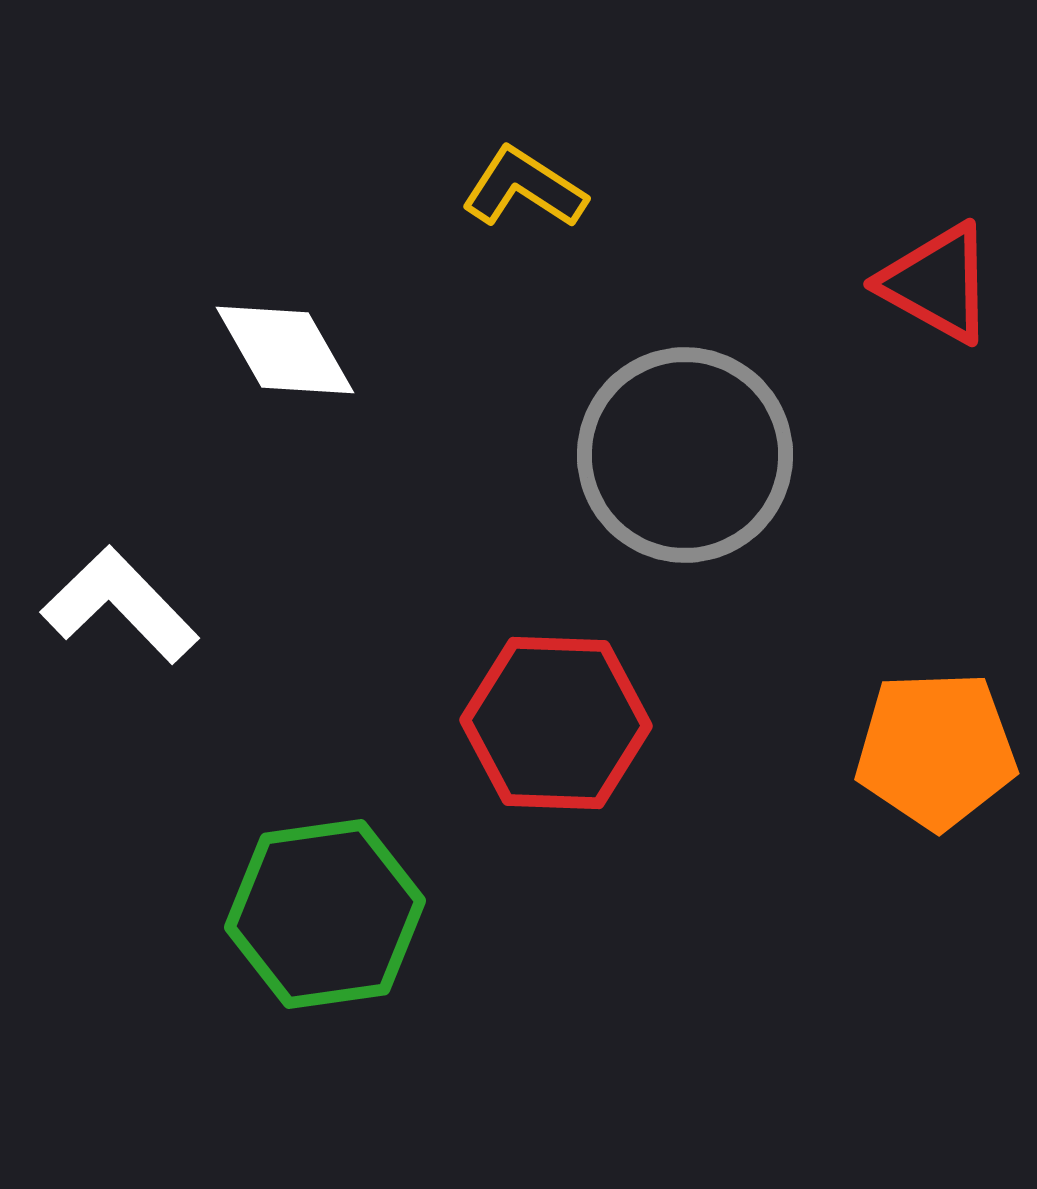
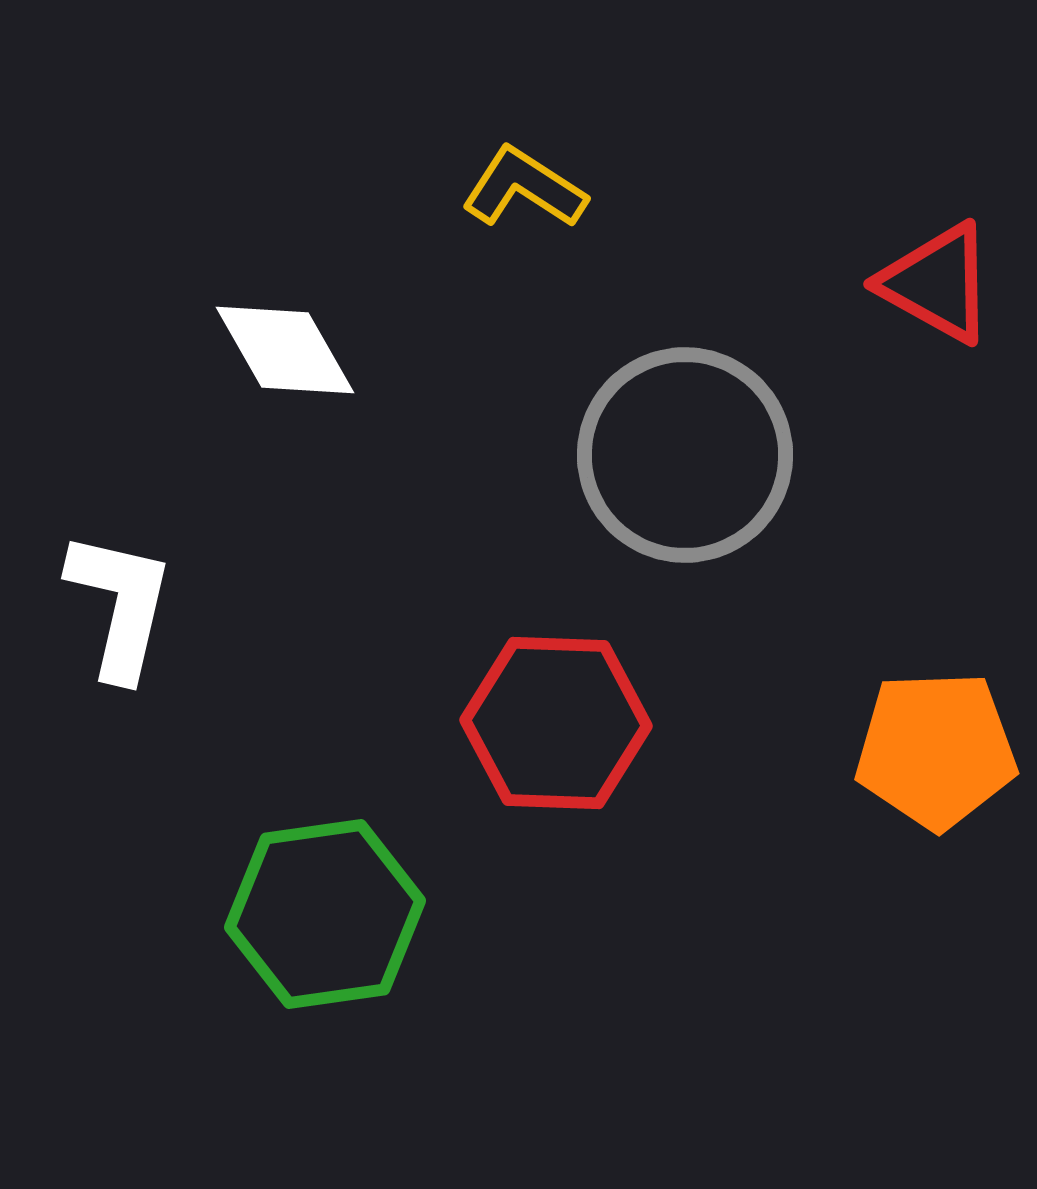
white L-shape: rotated 57 degrees clockwise
